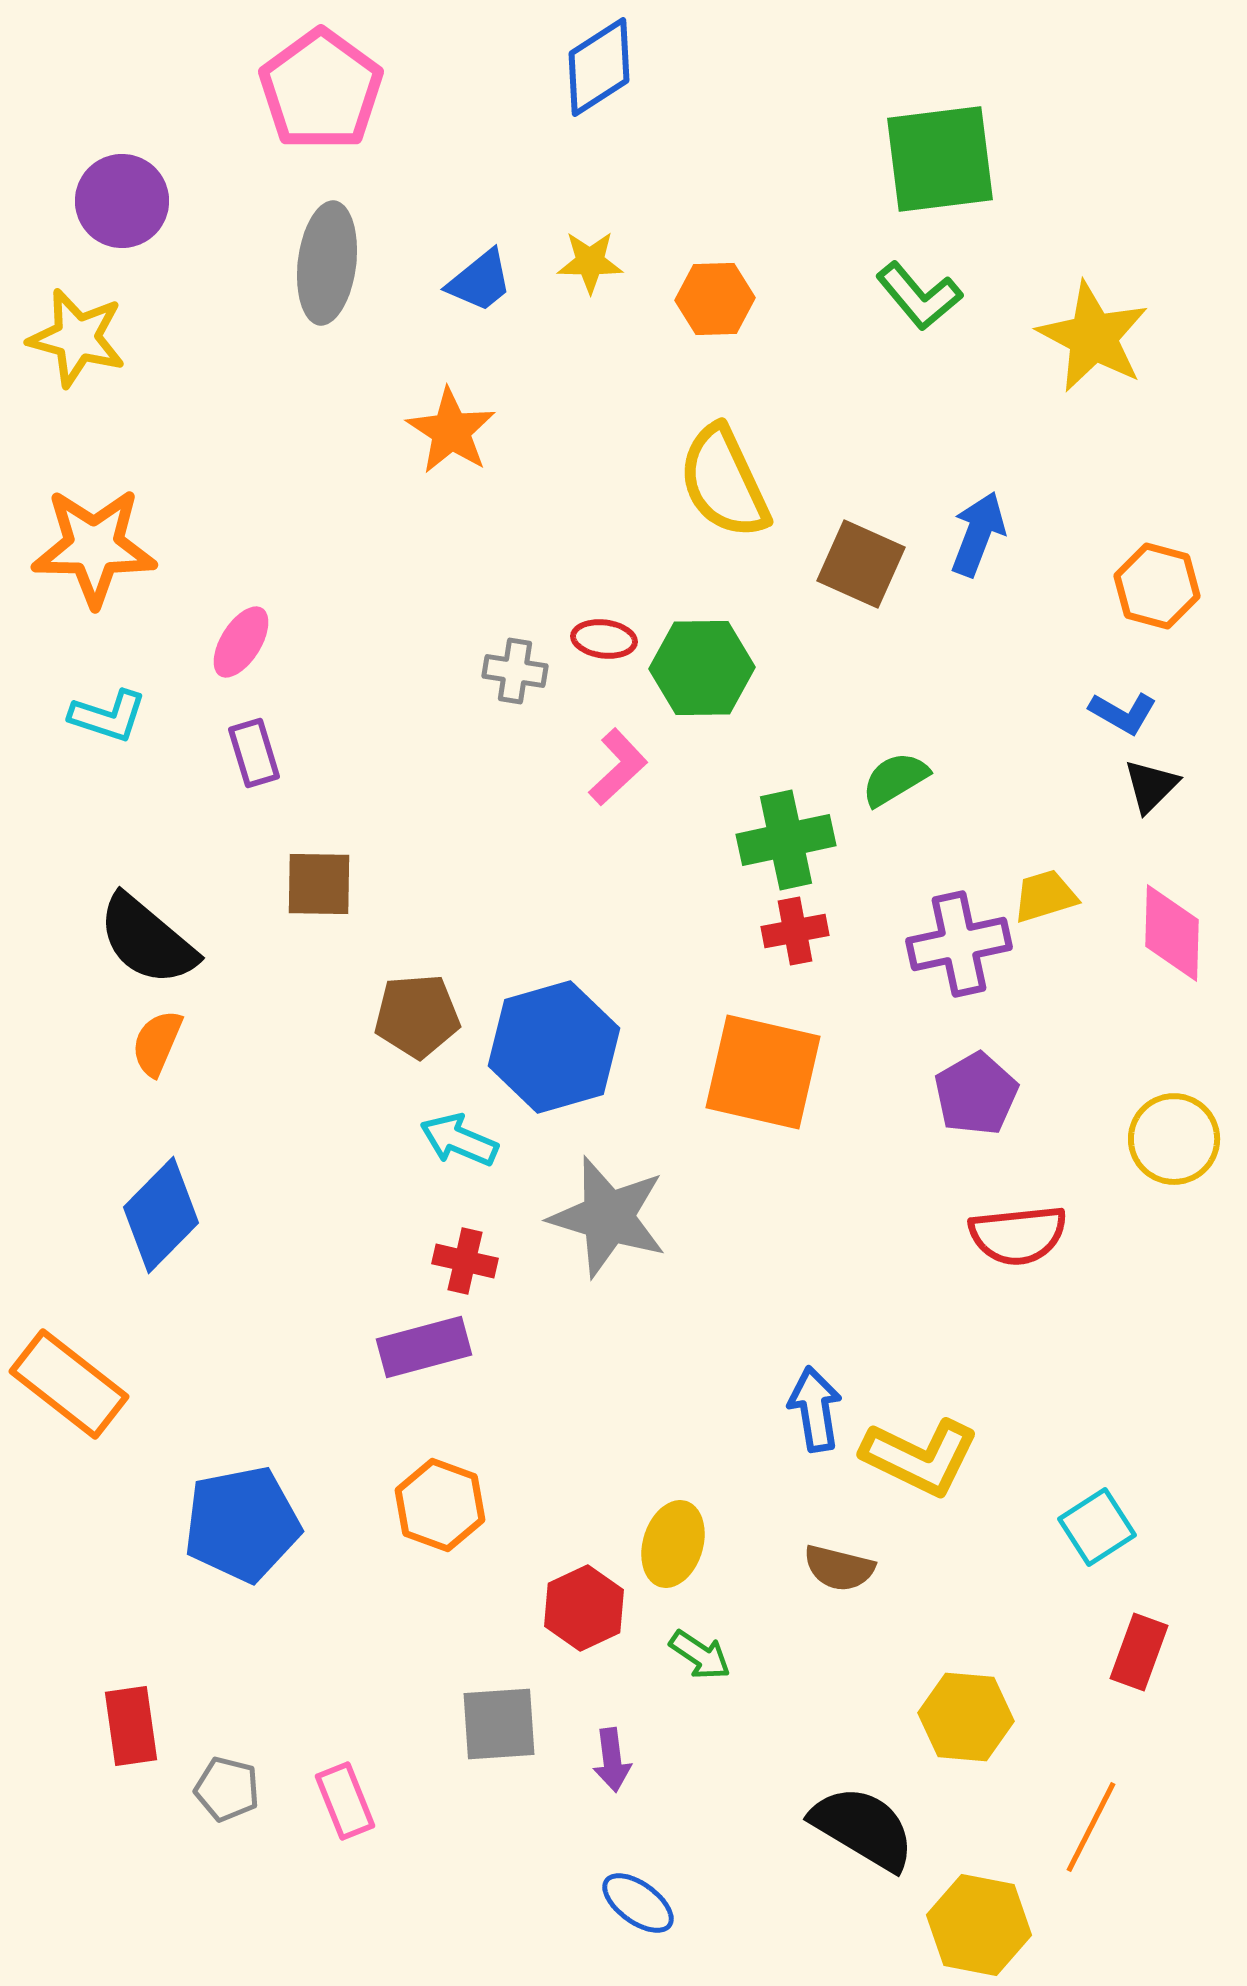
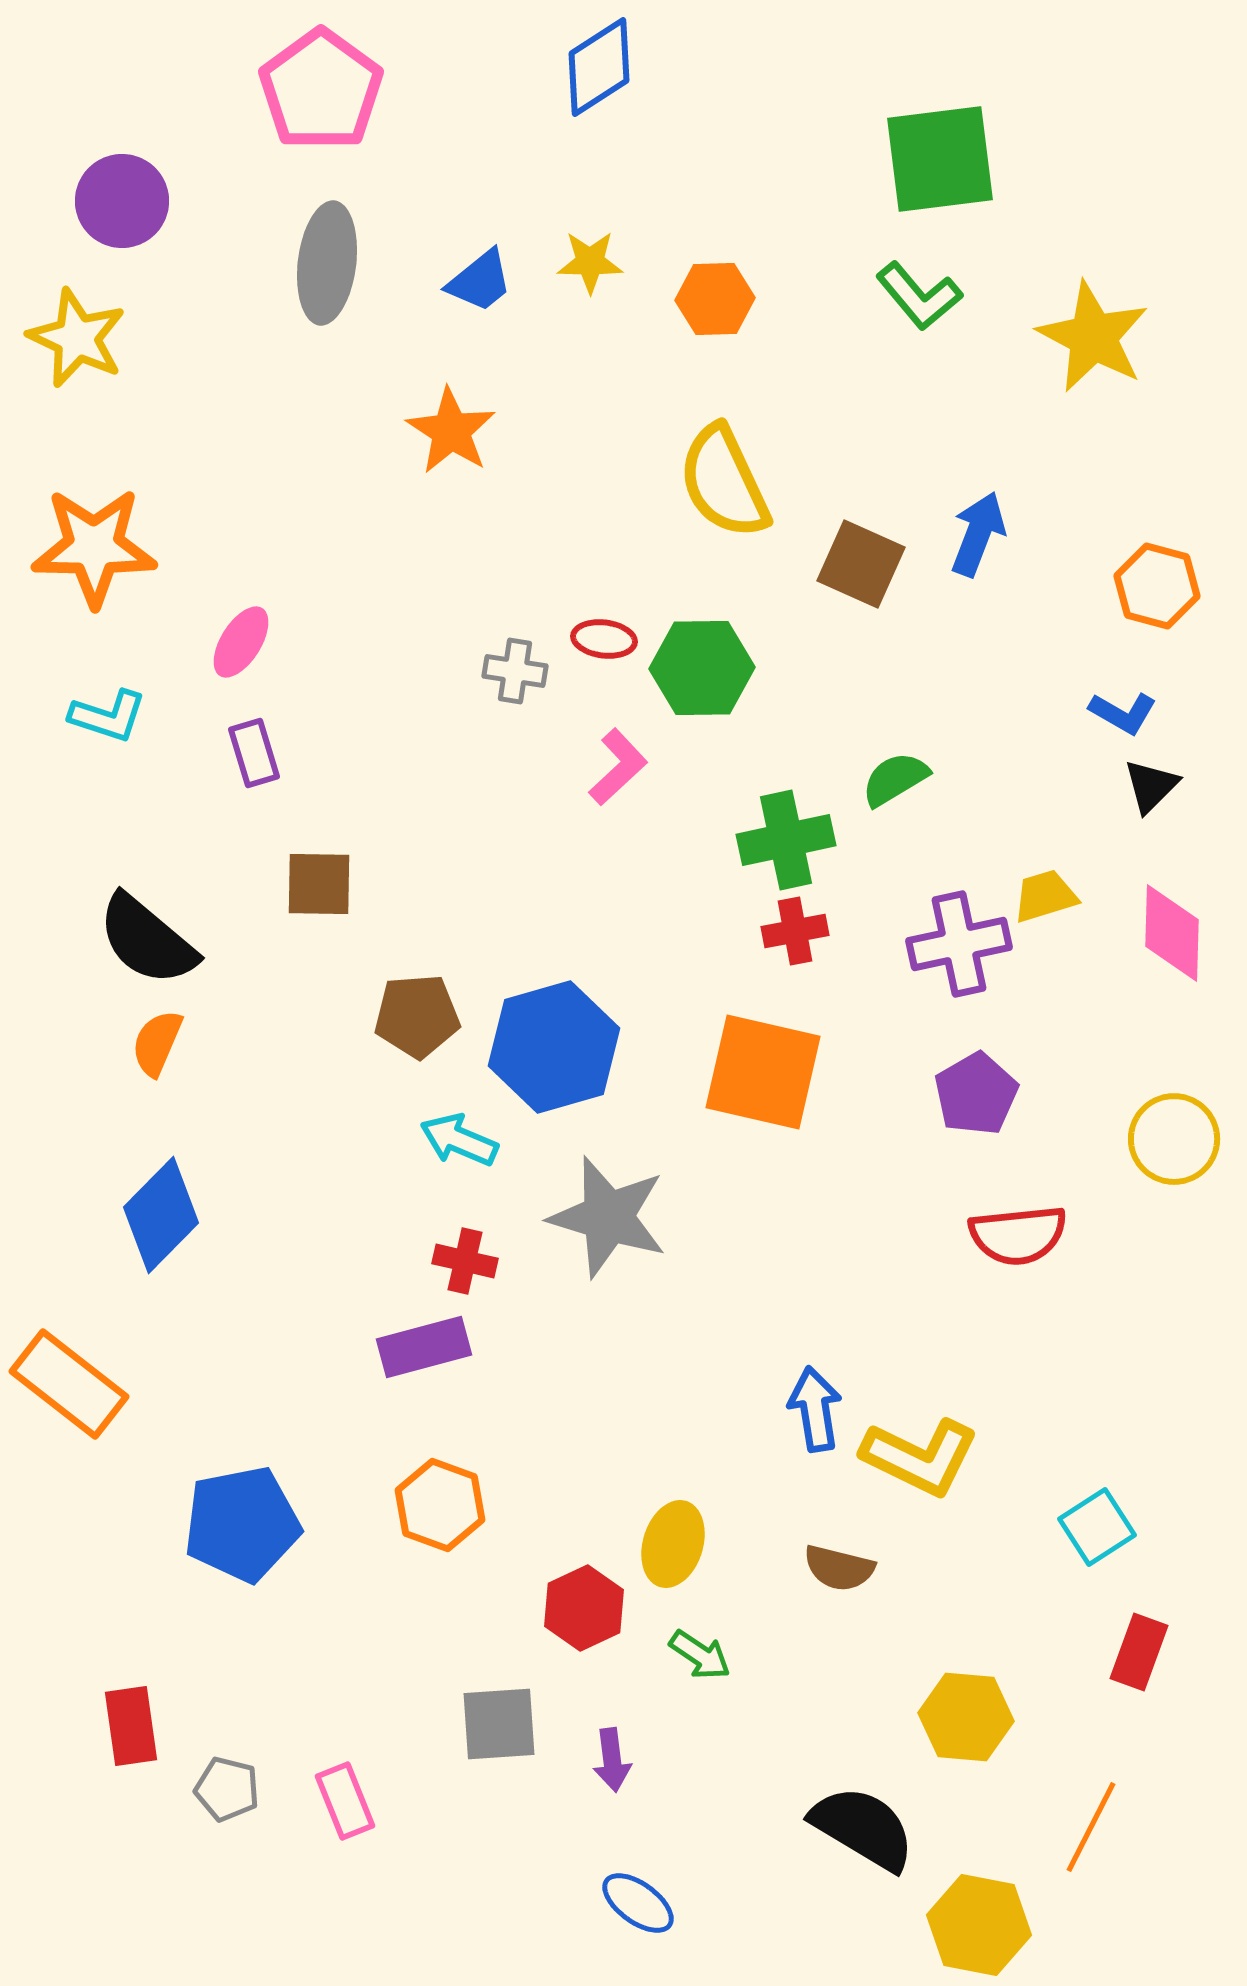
yellow star at (77, 338): rotated 10 degrees clockwise
